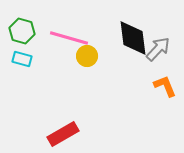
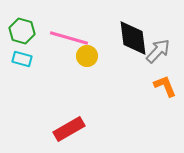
gray arrow: moved 2 px down
red rectangle: moved 6 px right, 5 px up
